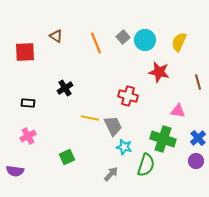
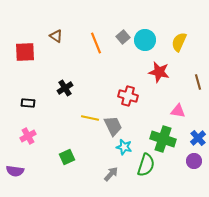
purple circle: moved 2 px left
